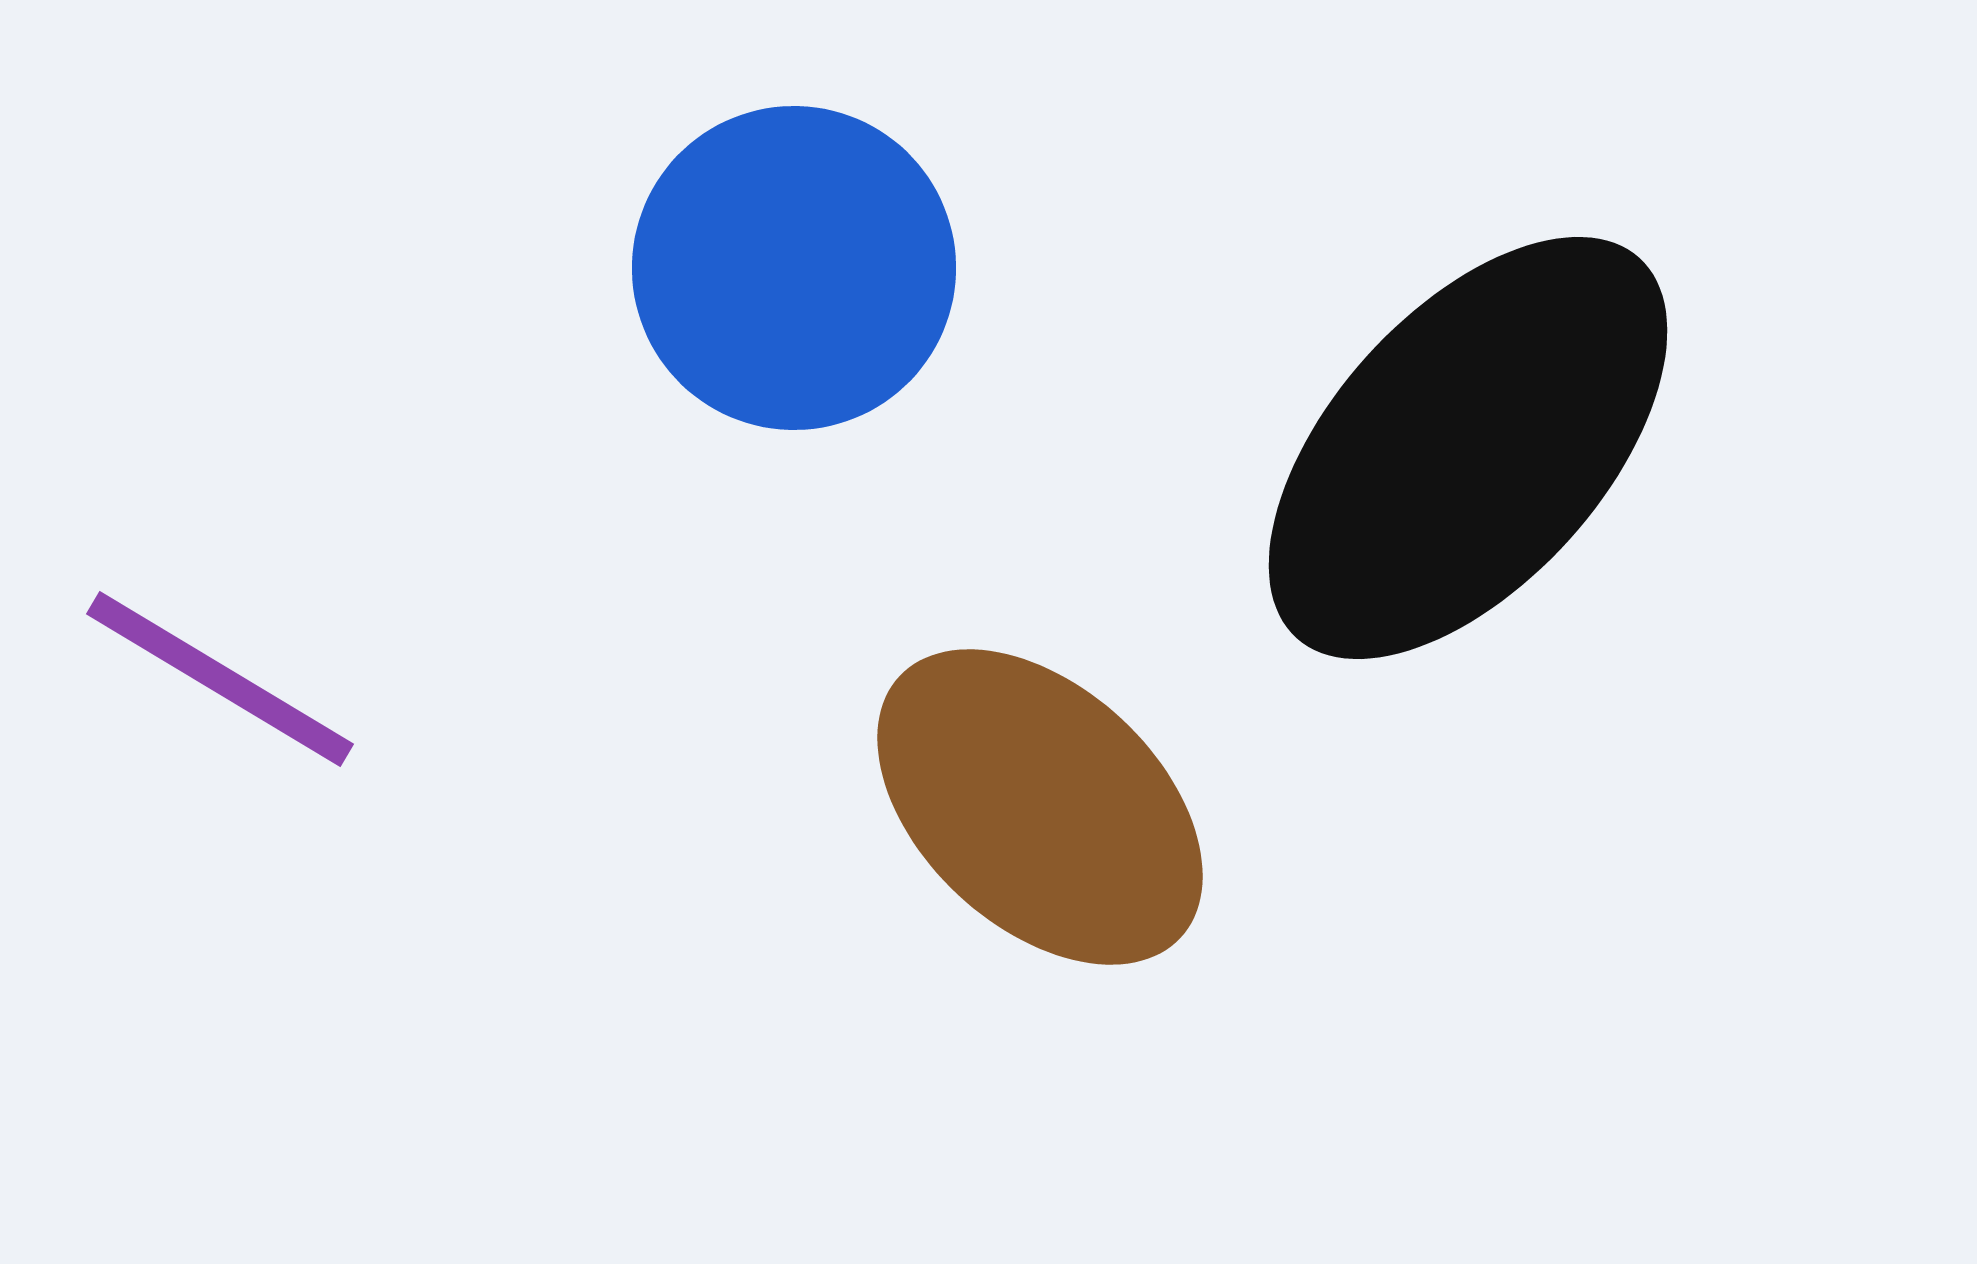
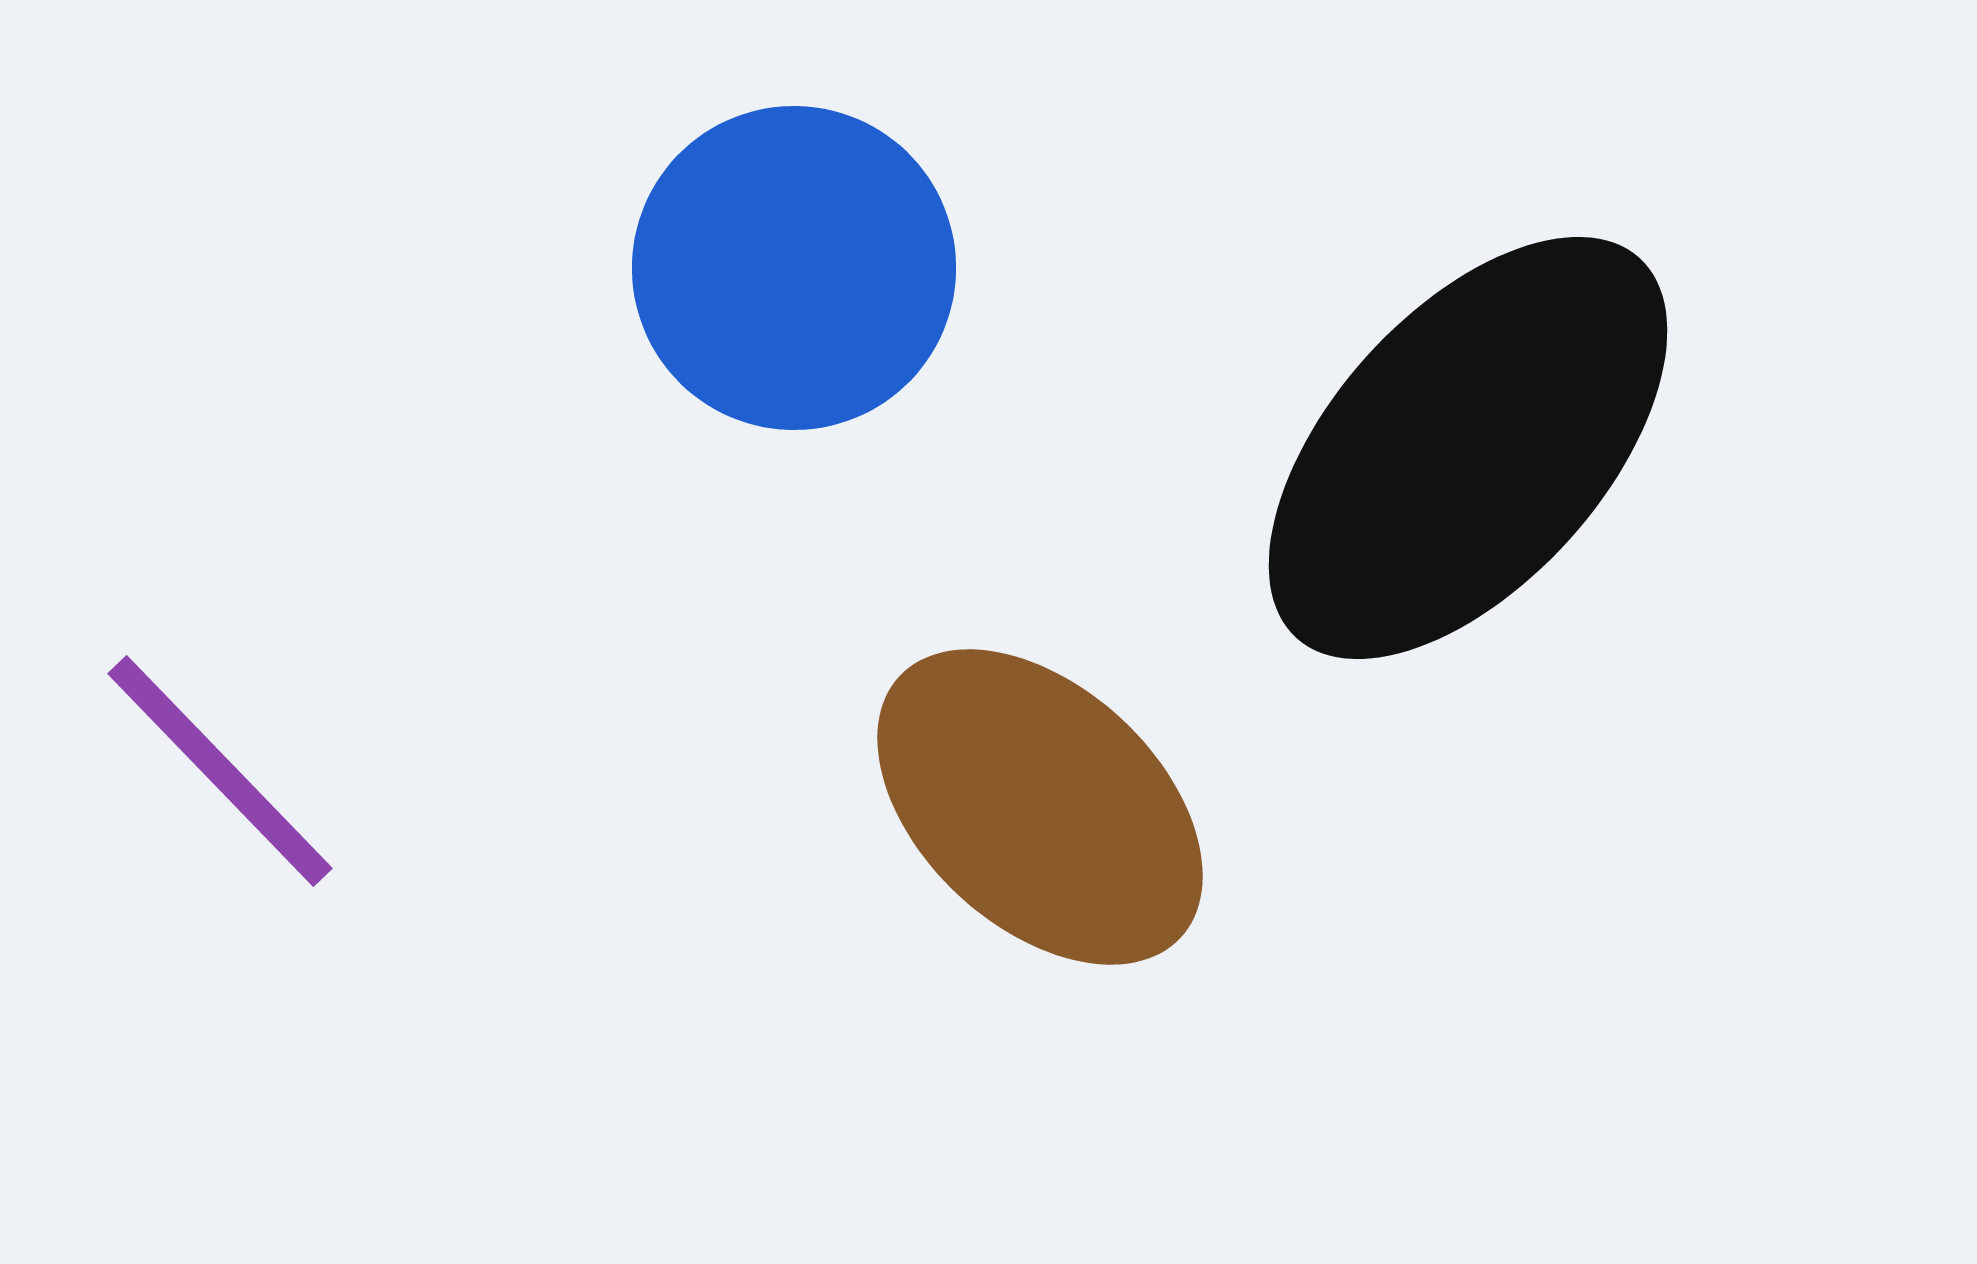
purple line: moved 92 px down; rotated 15 degrees clockwise
